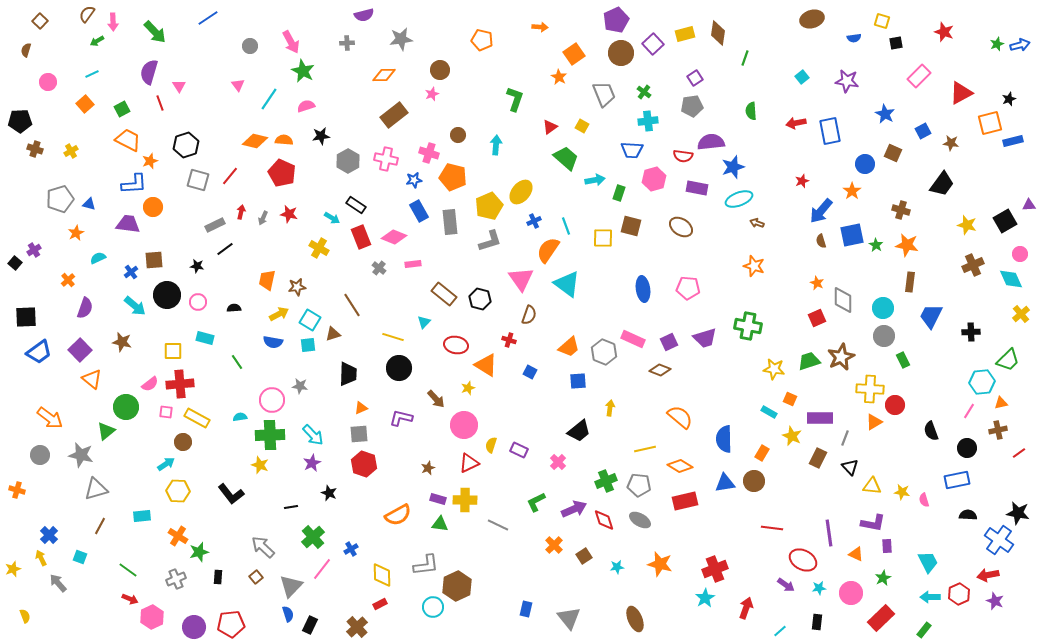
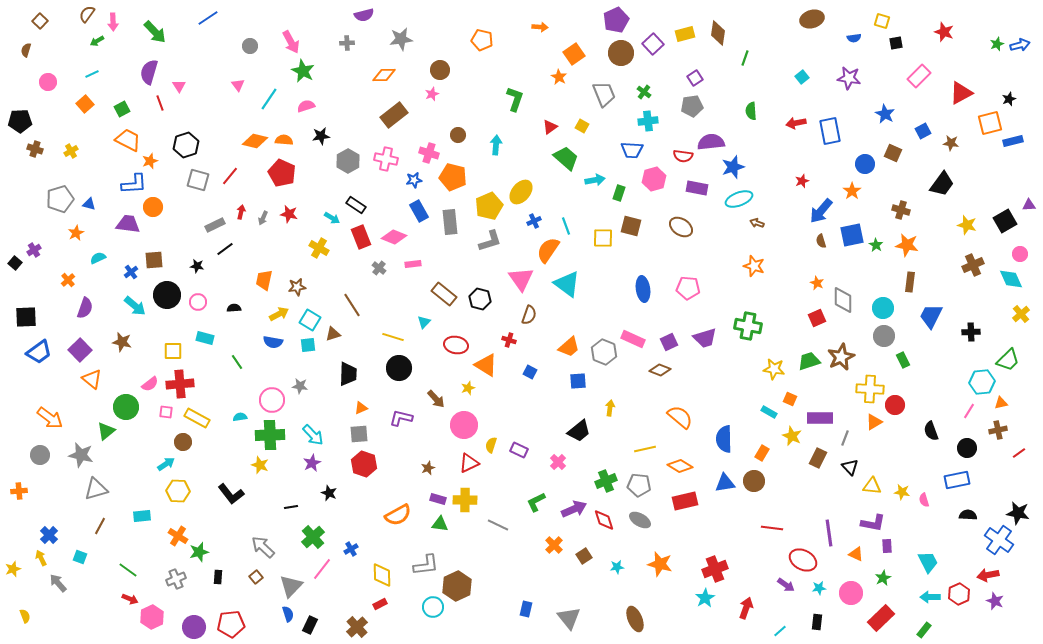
purple star at (847, 81): moved 2 px right, 3 px up
orange trapezoid at (267, 280): moved 3 px left
orange cross at (17, 490): moved 2 px right, 1 px down; rotated 21 degrees counterclockwise
